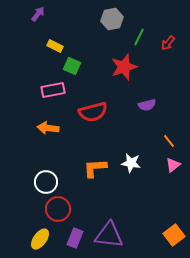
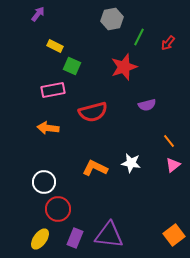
orange L-shape: rotated 30 degrees clockwise
white circle: moved 2 px left
